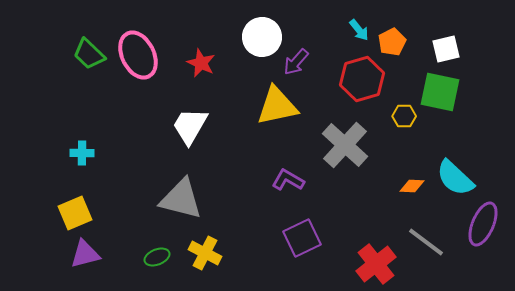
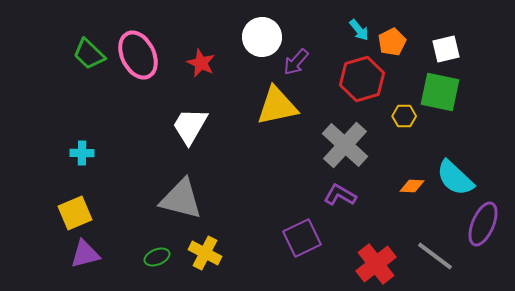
purple L-shape: moved 52 px right, 15 px down
gray line: moved 9 px right, 14 px down
